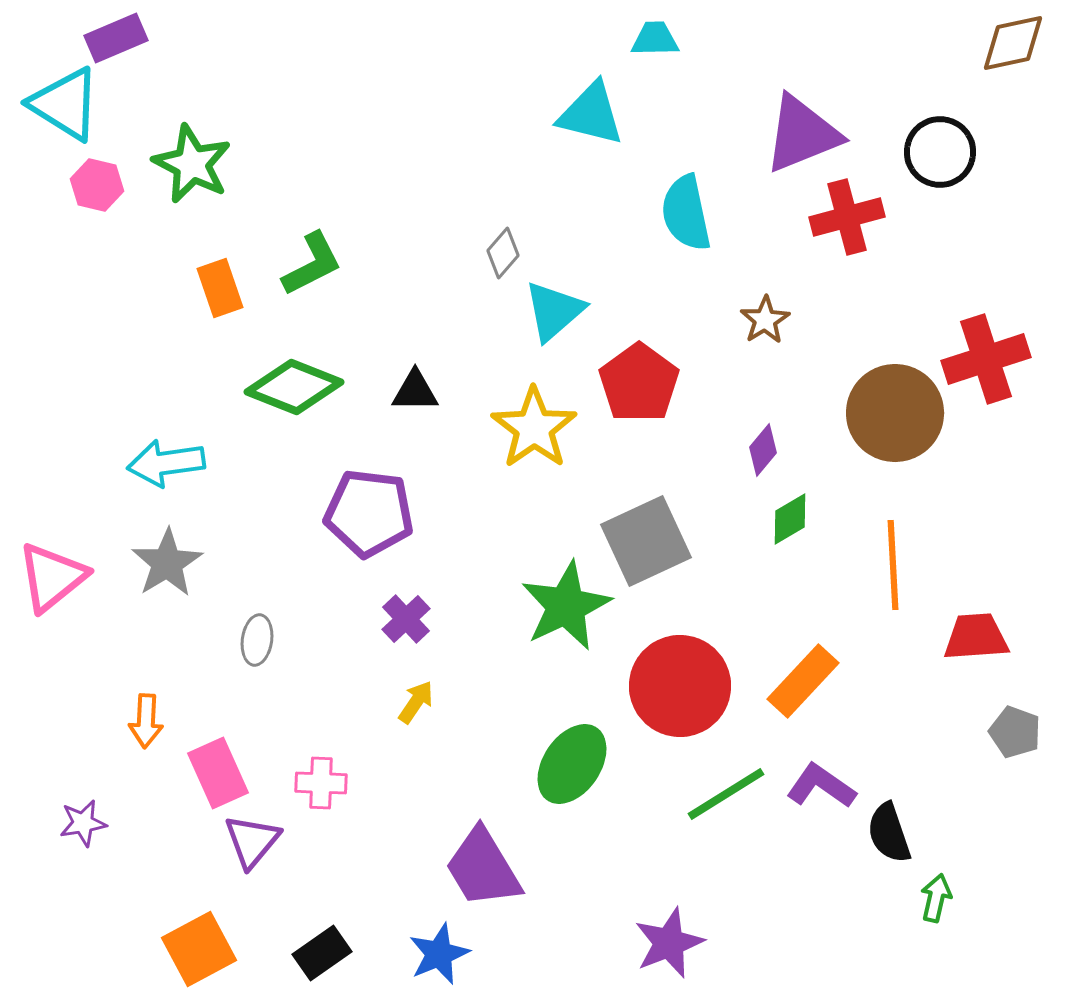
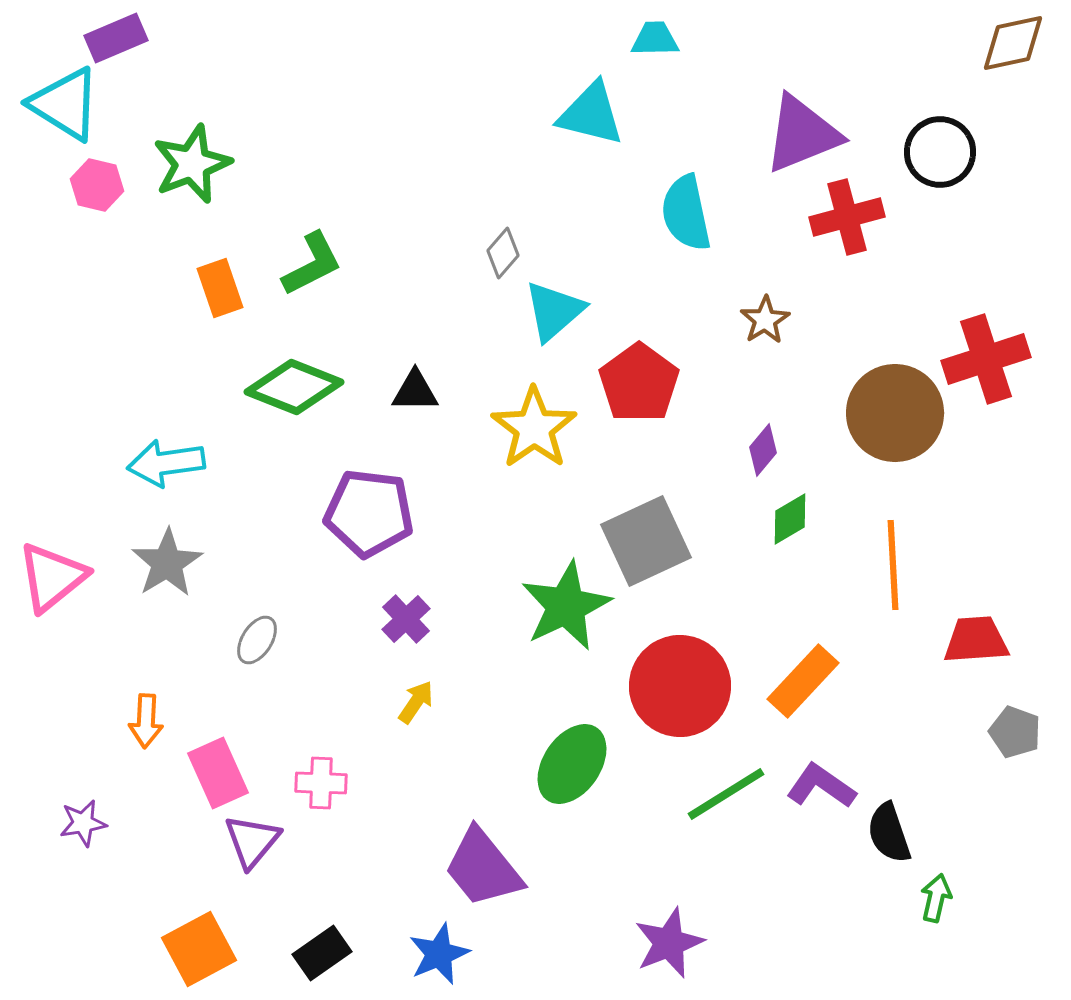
green star at (192, 164): rotated 24 degrees clockwise
red trapezoid at (976, 637): moved 3 px down
gray ellipse at (257, 640): rotated 24 degrees clockwise
purple trapezoid at (483, 868): rotated 8 degrees counterclockwise
